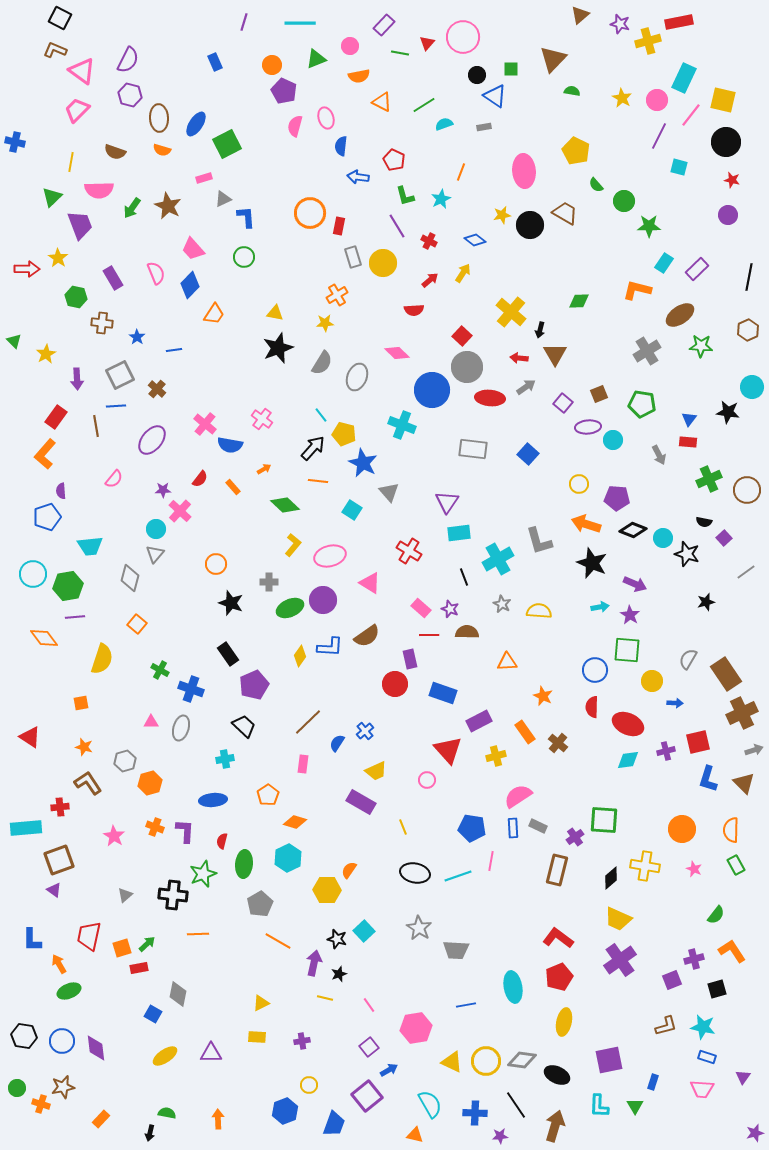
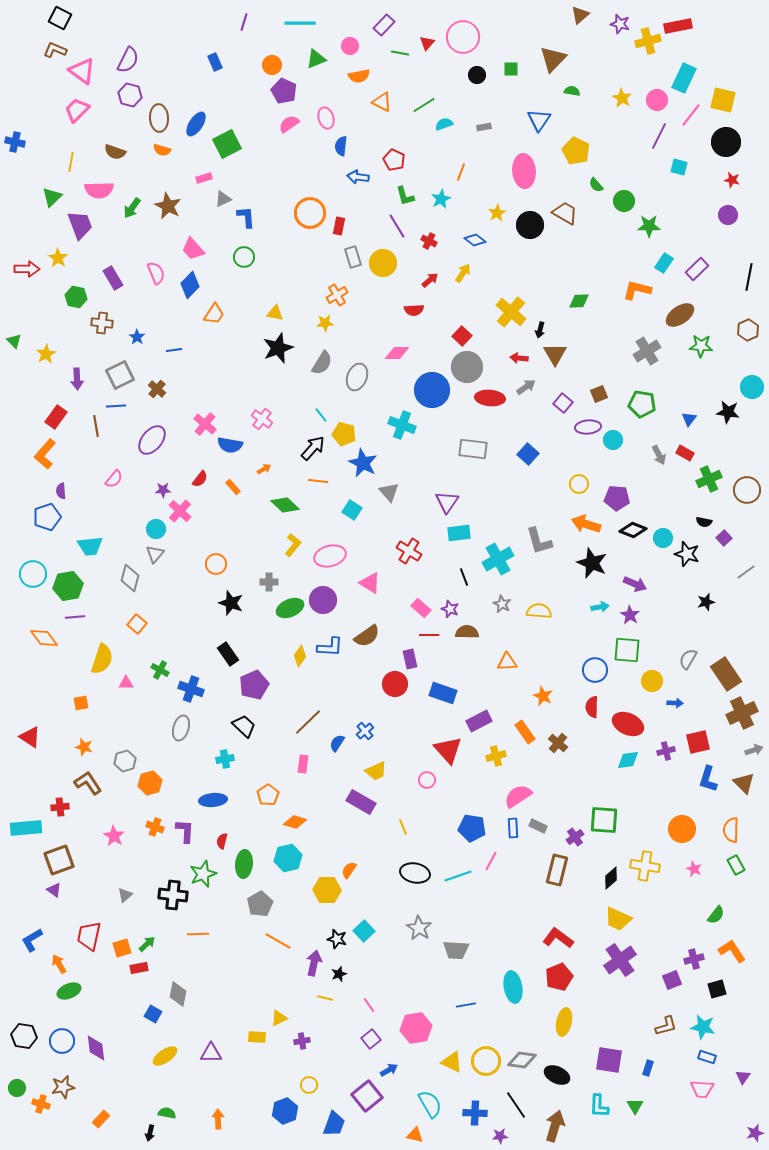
red rectangle at (679, 22): moved 1 px left, 4 px down
blue triangle at (495, 96): moved 44 px right, 24 px down; rotated 30 degrees clockwise
pink semicircle at (295, 126): moved 6 px left, 2 px up; rotated 40 degrees clockwise
yellow star at (502, 215): moved 5 px left, 2 px up; rotated 18 degrees counterclockwise
pink diamond at (397, 353): rotated 45 degrees counterclockwise
red rectangle at (688, 442): moved 3 px left, 11 px down; rotated 24 degrees clockwise
pink triangle at (151, 722): moved 25 px left, 39 px up
cyan hexagon at (288, 858): rotated 12 degrees clockwise
pink line at (491, 861): rotated 18 degrees clockwise
blue L-shape at (32, 940): rotated 60 degrees clockwise
yellow triangle at (261, 1003): moved 18 px right, 15 px down
purple square at (369, 1047): moved 2 px right, 8 px up
purple square at (609, 1060): rotated 20 degrees clockwise
blue rectangle at (653, 1082): moved 5 px left, 14 px up
